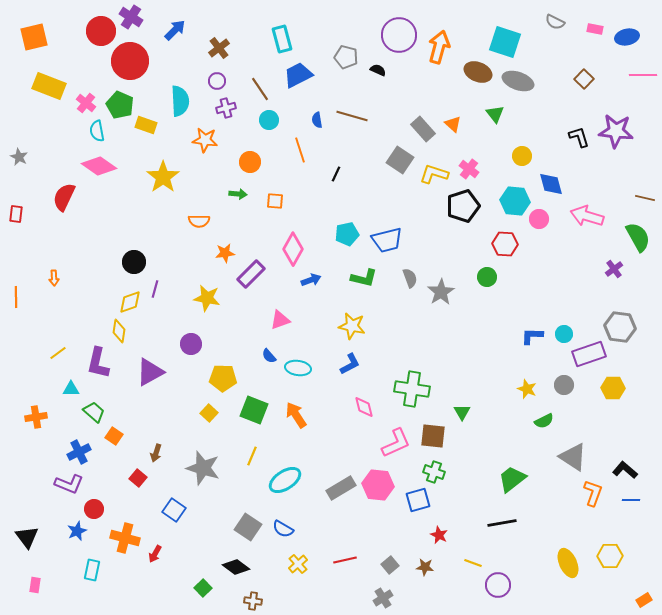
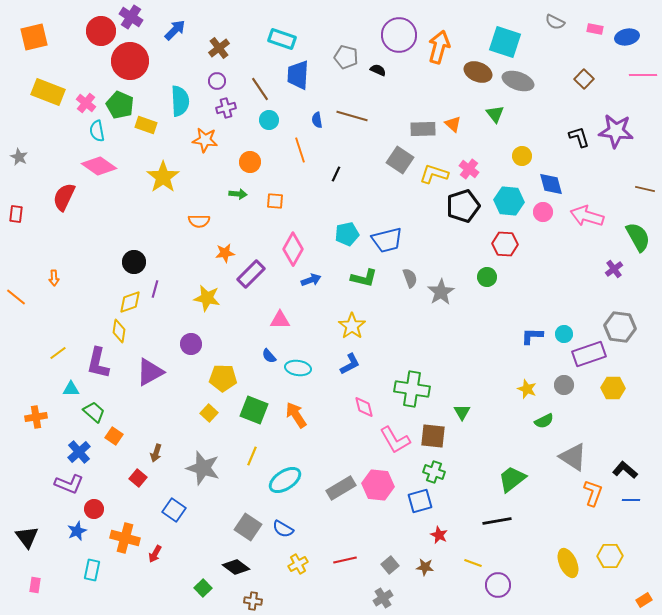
cyan rectangle at (282, 39): rotated 56 degrees counterclockwise
blue trapezoid at (298, 75): rotated 60 degrees counterclockwise
yellow rectangle at (49, 86): moved 1 px left, 6 px down
gray rectangle at (423, 129): rotated 50 degrees counterclockwise
brown line at (645, 198): moved 9 px up
cyan hexagon at (515, 201): moved 6 px left
pink circle at (539, 219): moved 4 px right, 7 px up
orange line at (16, 297): rotated 50 degrees counterclockwise
pink triangle at (280, 320): rotated 20 degrees clockwise
yellow star at (352, 326): rotated 24 degrees clockwise
pink L-shape at (396, 443): moved 1 px left, 3 px up; rotated 84 degrees clockwise
blue cross at (79, 452): rotated 15 degrees counterclockwise
blue square at (418, 500): moved 2 px right, 1 px down
black line at (502, 523): moved 5 px left, 2 px up
yellow cross at (298, 564): rotated 12 degrees clockwise
